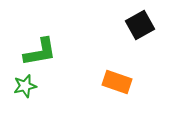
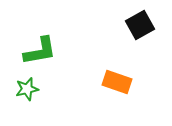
green L-shape: moved 1 px up
green star: moved 2 px right, 3 px down
